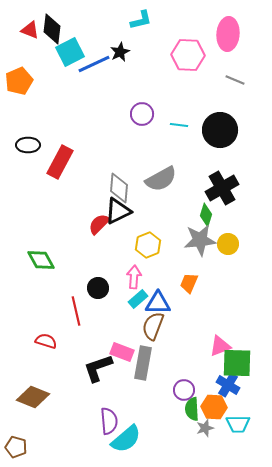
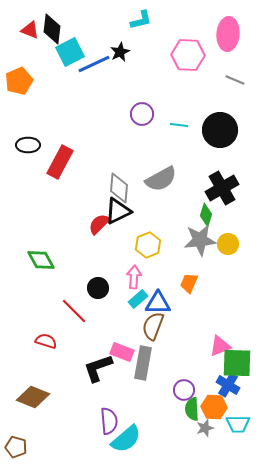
red line at (76, 311): moved 2 px left; rotated 32 degrees counterclockwise
